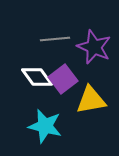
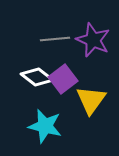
purple star: moved 1 px left, 7 px up
white diamond: rotated 16 degrees counterclockwise
yellow triangle: rotated 44 degrees counterclockwise
